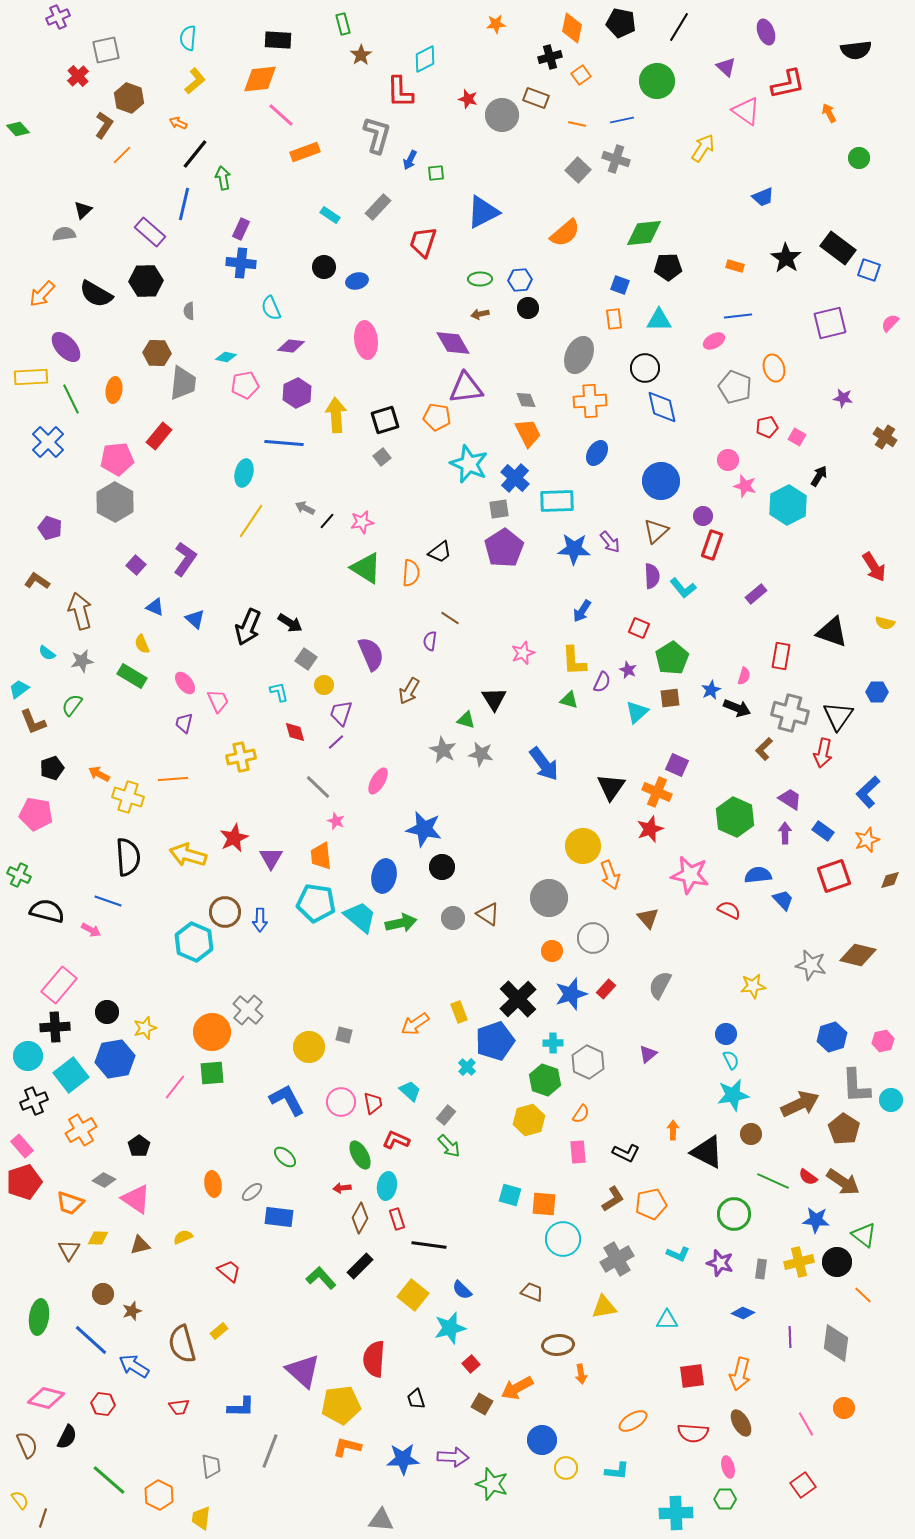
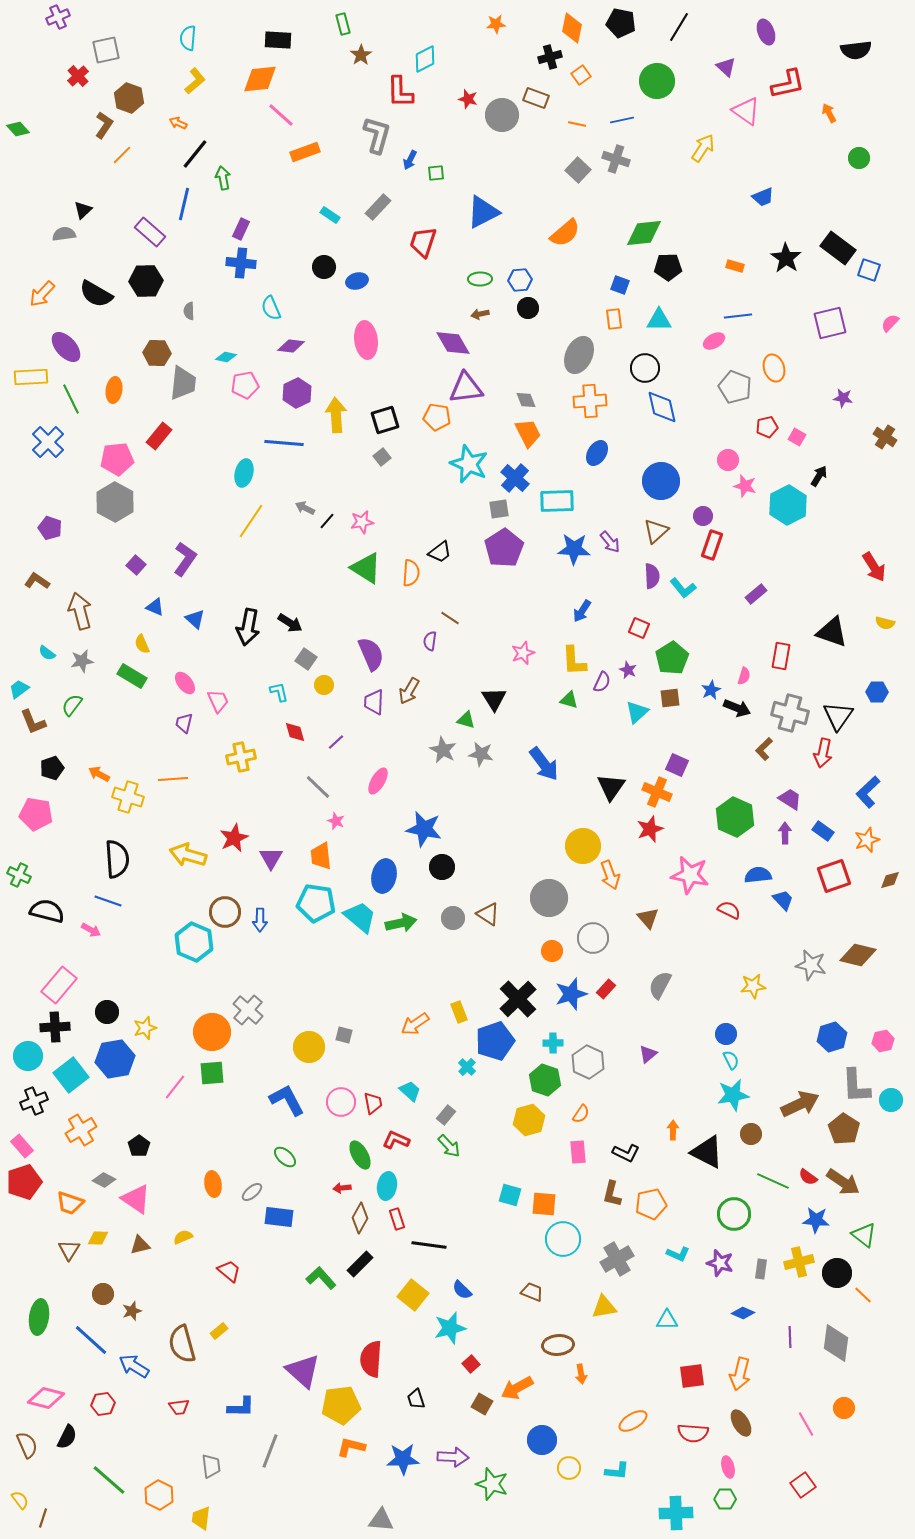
black arrow at (248, 627): rotated 12 degrees counterclockwise
purple trapezoid at (341, 713): moved 33 px right, 11 px up; rotated 16 degrees counterclockwise
black semicircle at (128, 857): moved 11 px left, 2 px down
brown L-shape at (613, 1199): moved 1 px left, 5 px up; rotated 136 degrees clockwise
black circle at (837, 1262): moved 11 px down
black rectangle at (360, 1266): moved 2 px up
red semicircle at (374, 1359): moved 3 px left
red hexagon at (103, 1404): rotated 15 degrees counterclockwise
orange L-shape at (347, 1447): moved 4 px right
yellow circle at (566, 1468): moved 3 px right
